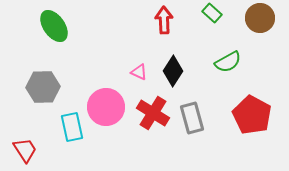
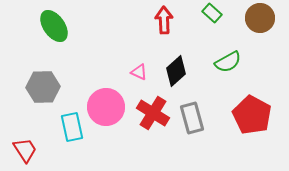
black diamond: moved 3 px right; rotated 16 degrees clockwise
